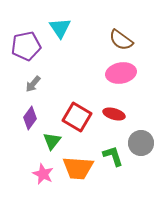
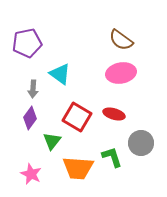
cyan triangle: moved 46 px down; rotated 20 degrees counterclockwise
purple pentagon: moved 1 px right, 3 px up
gray arrow: moved 5 px down; rotated 36 degrees counterclockwise
green L-shape: moved 1 px left, 1 px down
pink star: moved 12 px left
